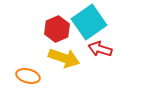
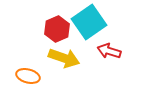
red arrow: moved 9 px right, 2 px down
